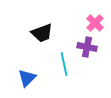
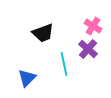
pink cross: moved 2 px left, 3 px down; rotated 12 degrees counterclockwise
black trapezoid: moved 1 px right
purple cross: moved 1 px right, 2 px down; rotated 30 degrees clockwise
